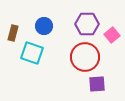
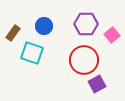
purple hexagon: moved 1 px left
brown rectangle: rotated 21 degrees clockwise
red circle: moved 1 px left, 3 px down
purple square: rotated 24 degrees counterclockwise
